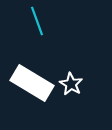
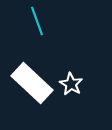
white rectangle: rotated 12 degrees clockwise
